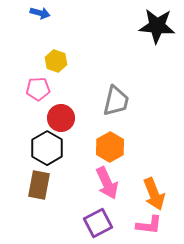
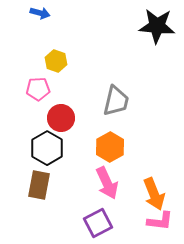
pink L-shape: moved 11 px right, 4 px up
